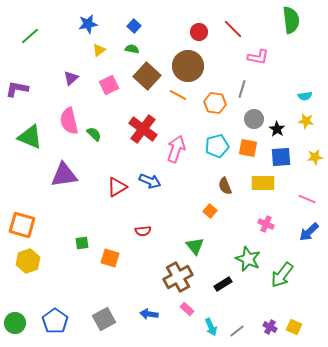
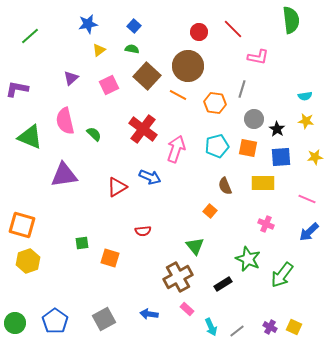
pink semicircle at (69, 121): moved 4 px left
blue arrow at (150, 181): moved 4 px up
